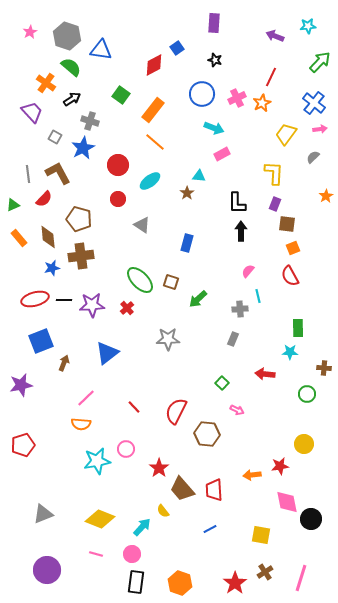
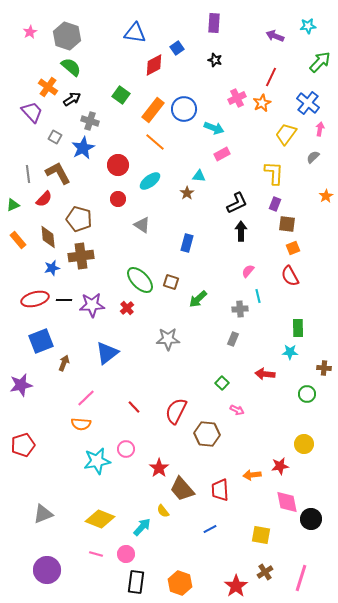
blue triangle at (101, 50): moved 34 px right, 17 px up
orange cross at (46, 83): moved 2 px right, 4 px down
blue circle at (202, 94): moved 18 px left, 15 px down
blue cross at (314, 103): moved 6 px left
pink arrow at (320, 129): rotated 72 degrees counterclockwise
black L-shape at (237, 203): rotated 115 degrees counterclockwise
orange rectangle at (19, 238): moved 1 px left, 2 px down
red trapezoid at (214, 490): moved 6 px right
pink circle at (132, 554): moved 6 px left
red star at (235, 583): moved 1 px right, 3 px down
